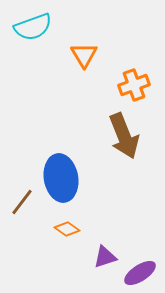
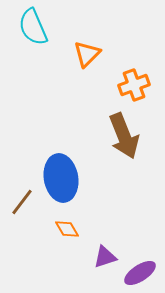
cyan semicircle: rotated 87 degrees clockwise
orange triangle: moved 3 px right, 1 px up; rotated 16 degrees clockwise
orange diamond: rotated 25 degrees clockwise
